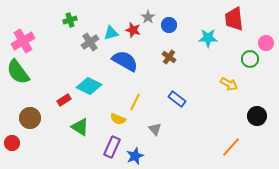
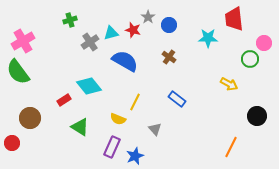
pink circle: moved 2 px left
cyan diamond: rotated 25 degrees clockwise
orange line: rotated 15 degrees counterclockwise
